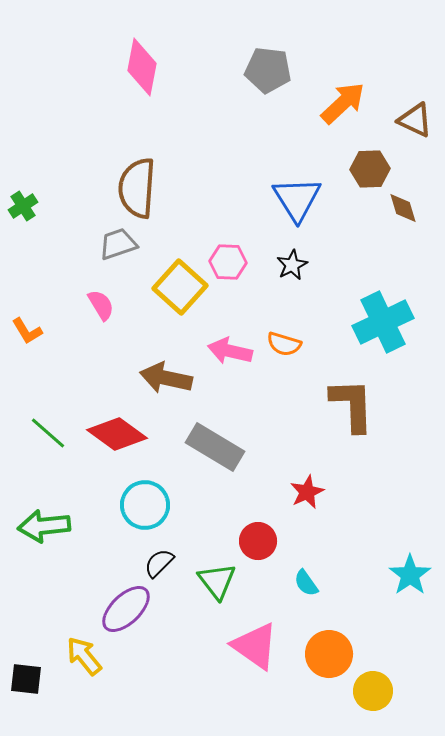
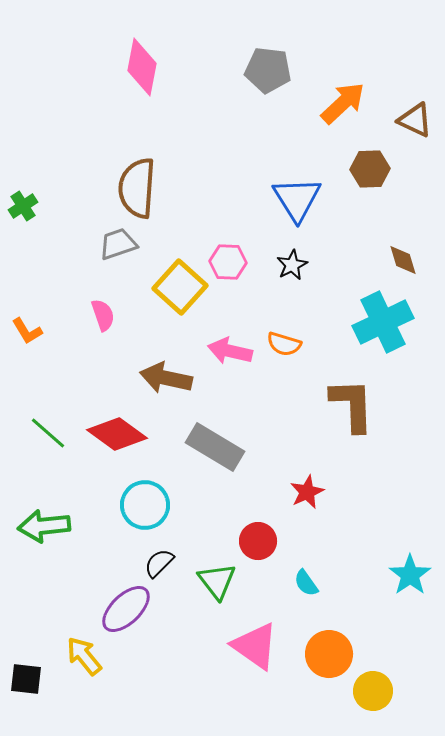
brown diamond: moved 52 px down
pink semicircle: moved 2 px right, 10 px down; rotated 12 degrees clockwise
